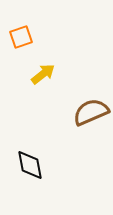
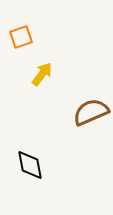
yellow arrow: moved 1 px left; rotated 15 degrees counterclockwise
